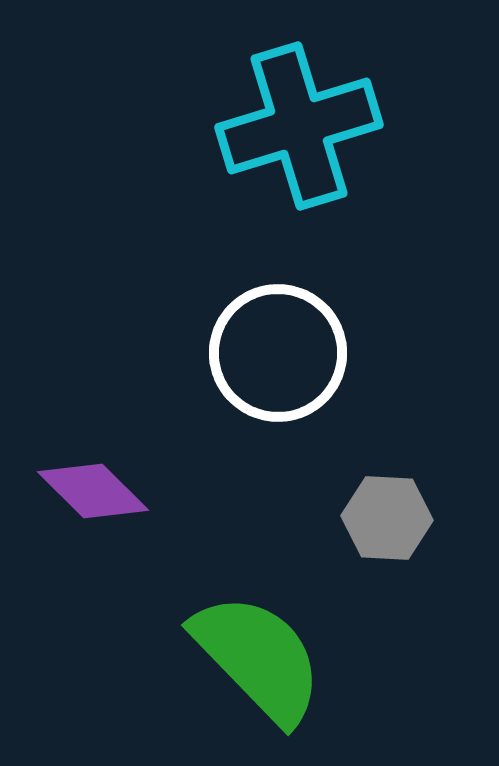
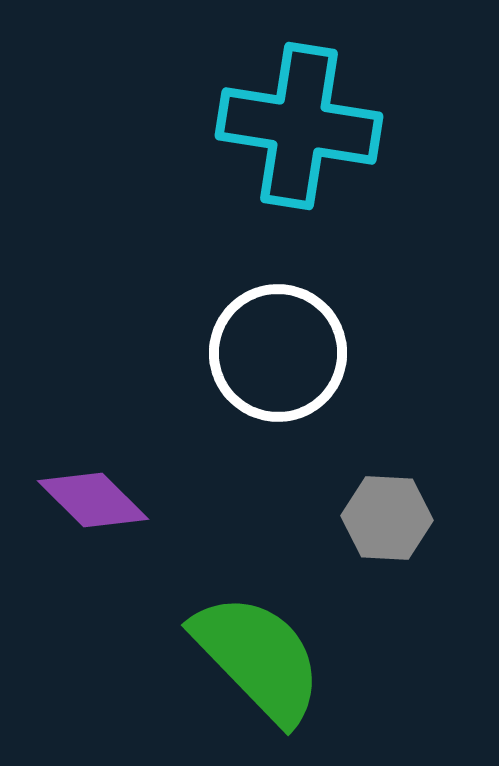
cyan cross: rotated 26 degrees clockwise
purple diamond: moved 9 px down
